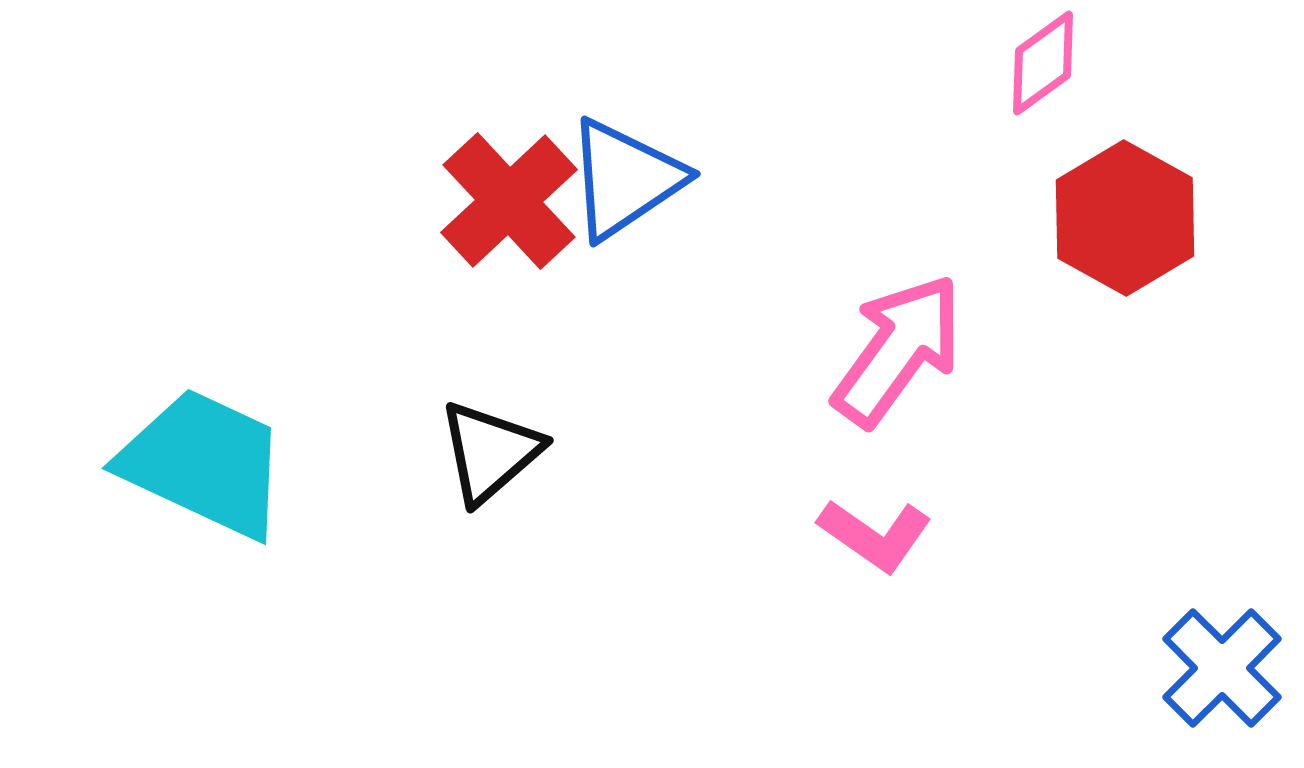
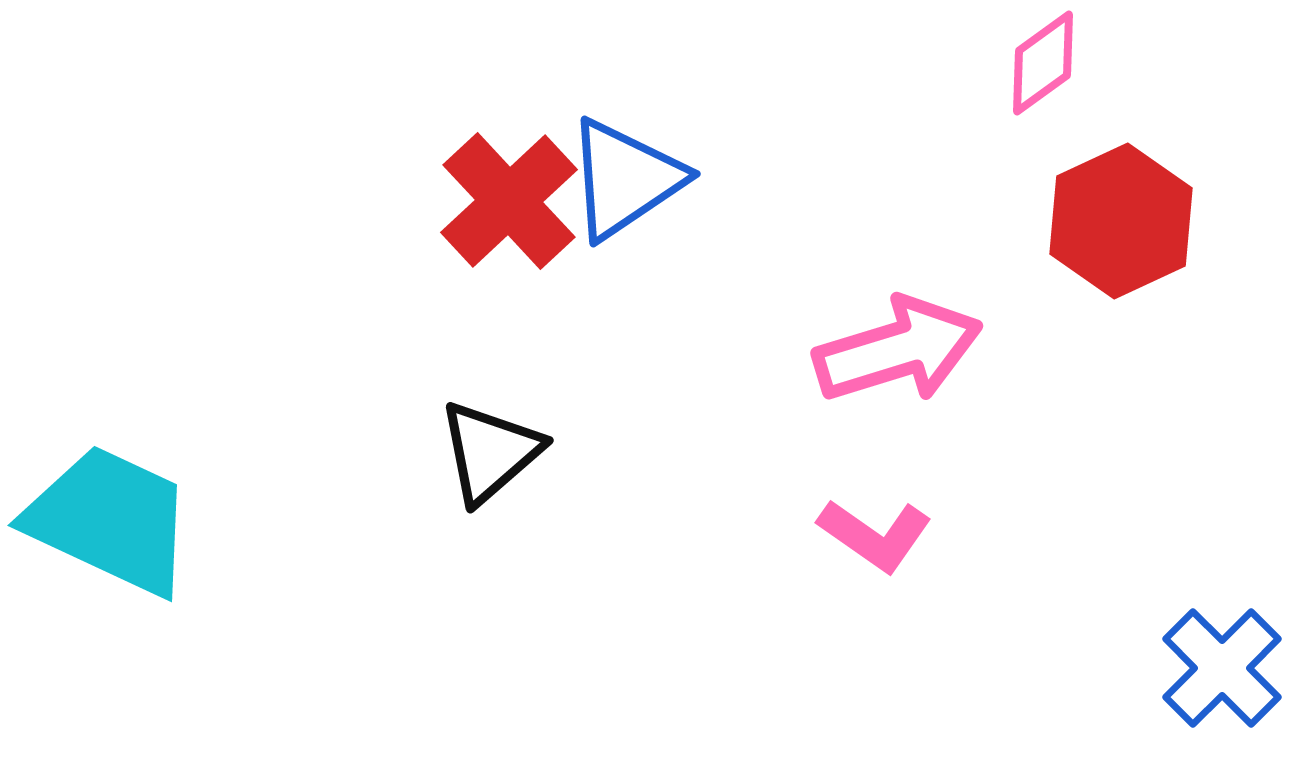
red hexagon: moved 4 px left, 3 px down; rotated 6 degrees clockwise
pink arrow: rotated 37 degrees clockwise
cyan trapezoid: moved 94 px left, 57 px down
